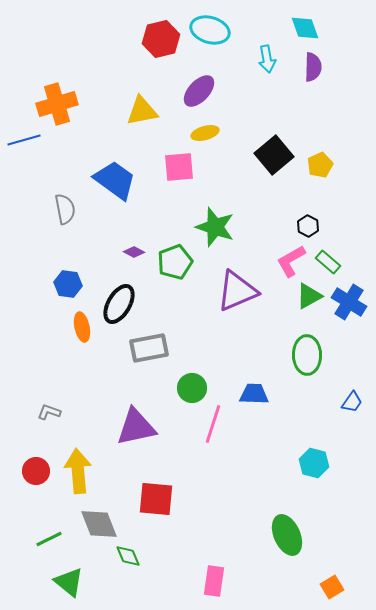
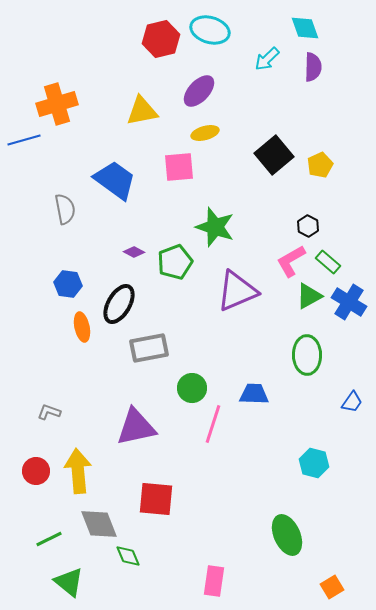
cyan arrow at (267, 59): rotated 56 degrees clockwise
